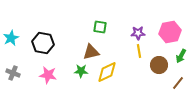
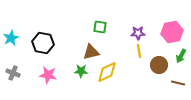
pink hexagon: moved 2 px right
brown line: rotated 64 degrees clockwise
